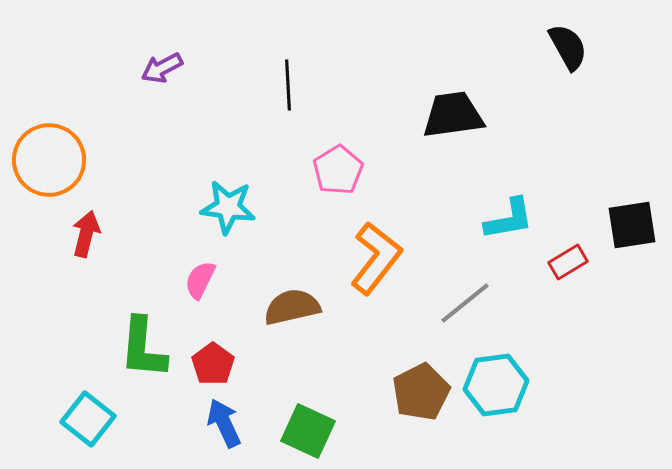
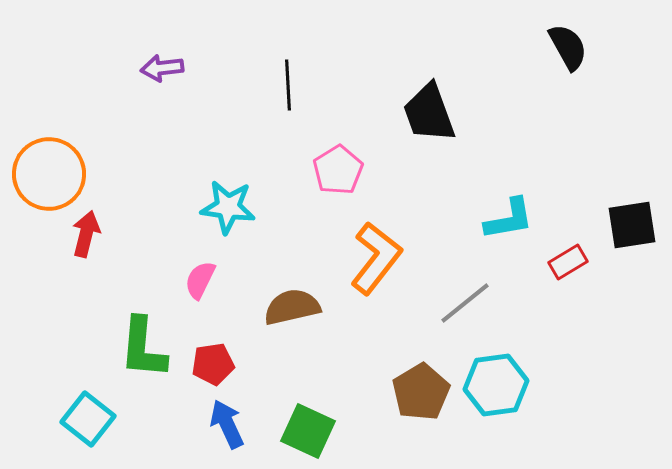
purple arrow: rotated 21 degrees clockwise
black trapezoid: moved 24 px left, 2 px up; rotated 102 degrees counterclockwise
orange circle: moved 14 px down
red pentagon: rotated 27 degrees clockwise
brown pentagon: rotated 4 degrees counterclockwise
blue arrow: moved 3 px right, 1 px down
